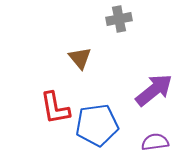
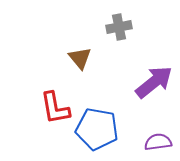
gray cross: moved 8 px down
purple arrow: moved 8 px up
blue pentagon: moved 4 px down; rotated 18 degrees clockwise
purple semicircle: moved 3 px right
